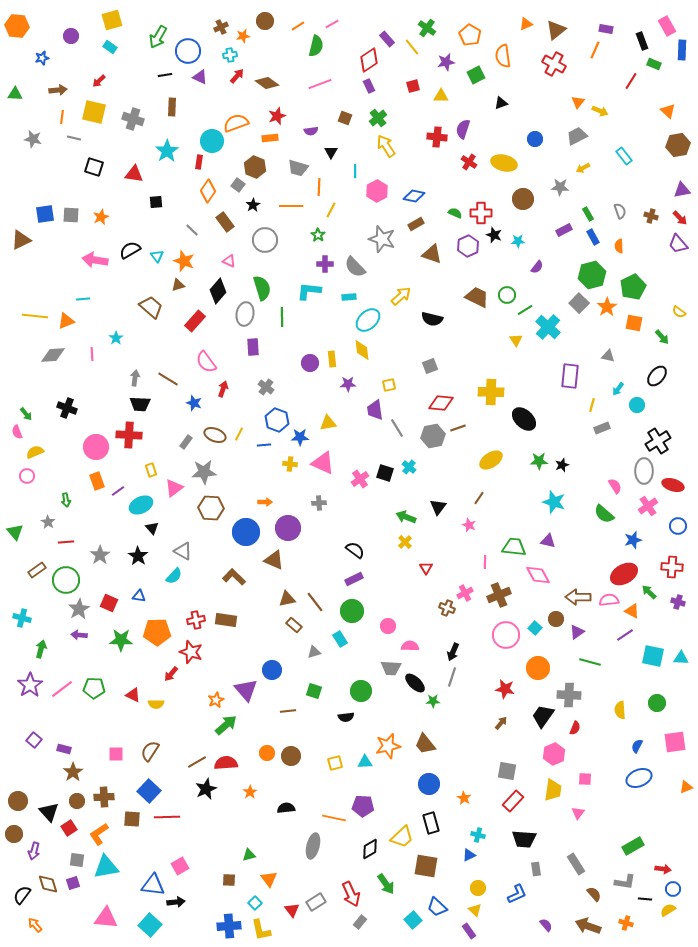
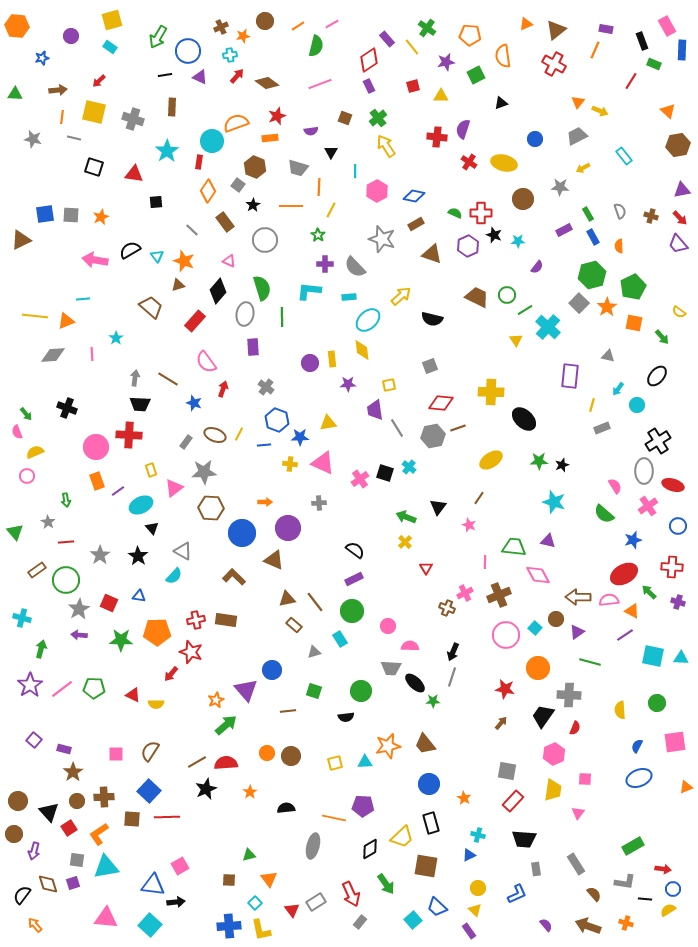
orange pentagon at (470, 35): rotated 25 degrees counterclockwise
blue circle at (246, 532): moved 4 px left, 1 px down
